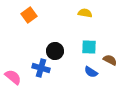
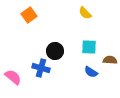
yellow semicircle: rotated 144 degrees counterclockwise
brown semicircle: rotated 24 degrees counterclockwise
